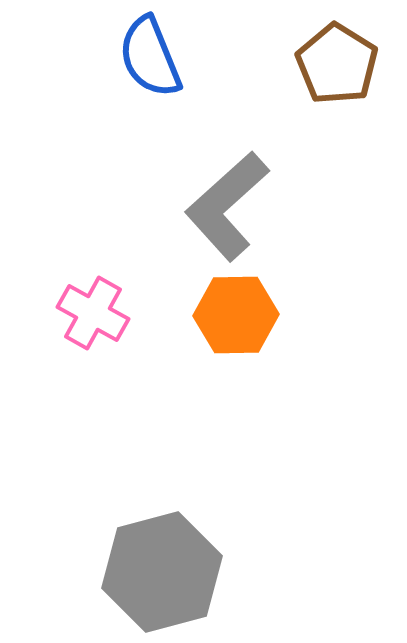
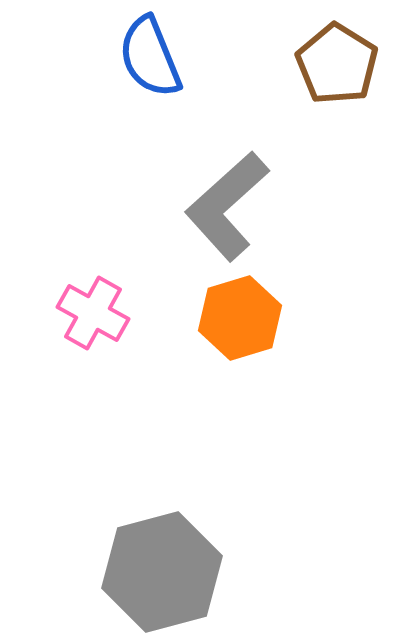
orange hexagon: moved 4 px right, 3 px down; rotated 16 degrees counterclockwise
